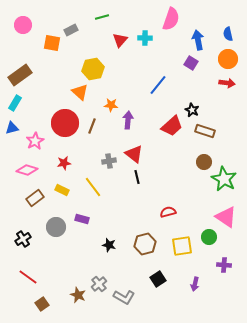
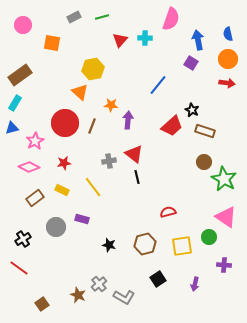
gray rectangle at (71, 30): moved 3 px right, 13 px up
pink diamond at (27, 170): moved 2 px right, 3 px up; rotated 10 degrees clockwise
red line at (28, 277): moved 9 px left, 9 px up
